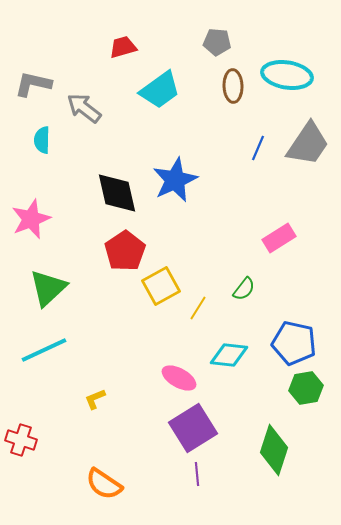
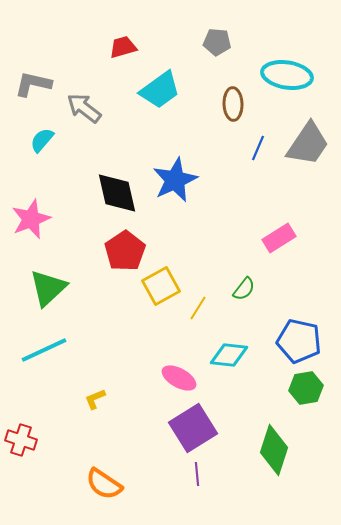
brown ellipse: moved 18 px down
cyan semicircle: rotated 40 degrees clockwise
blue pentagon: moved 5 px right, 2 px up
